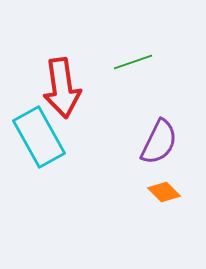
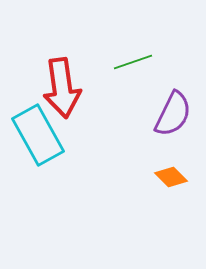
cyan rectangle: moved 1 px left, 2 px up
purple semicircle: moved 14 px right, 28 px up
orange diamond: moved 7 px right, 15 px up
